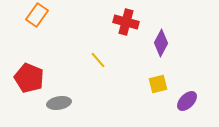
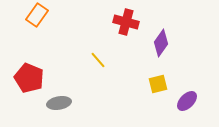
purple diamond: rotated 8 degrees clockwise
